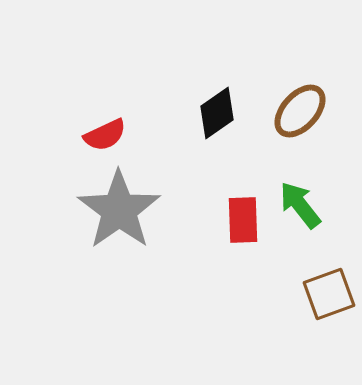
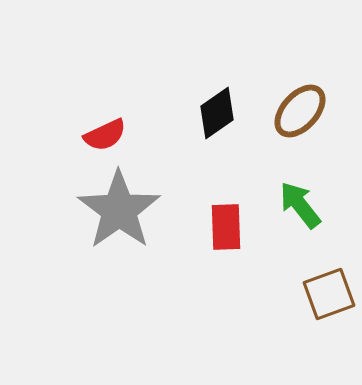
red rectangle: moved 17 px left, 7 px down
